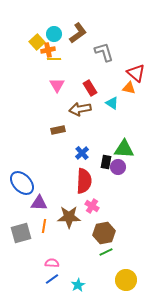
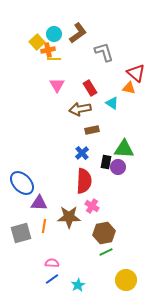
brown rectangle: moved 34 px right
